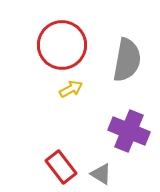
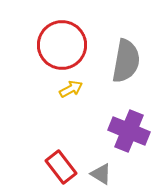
gray semicircle: moved 1 px left, 1 px down
